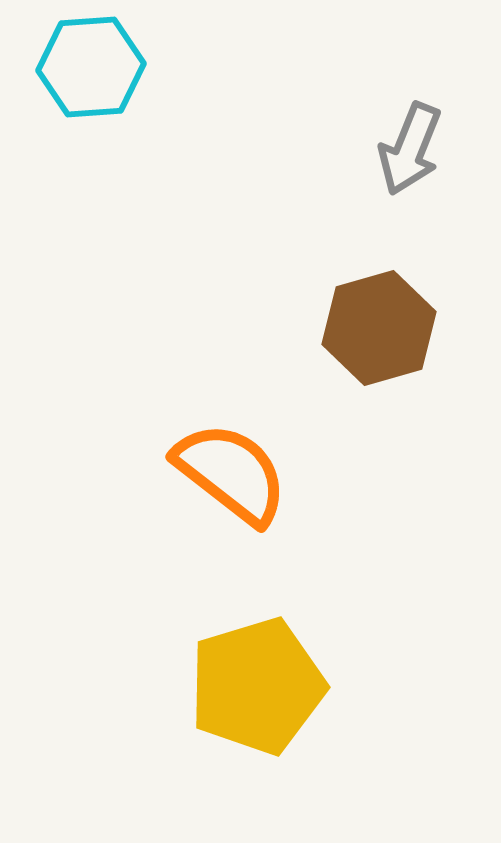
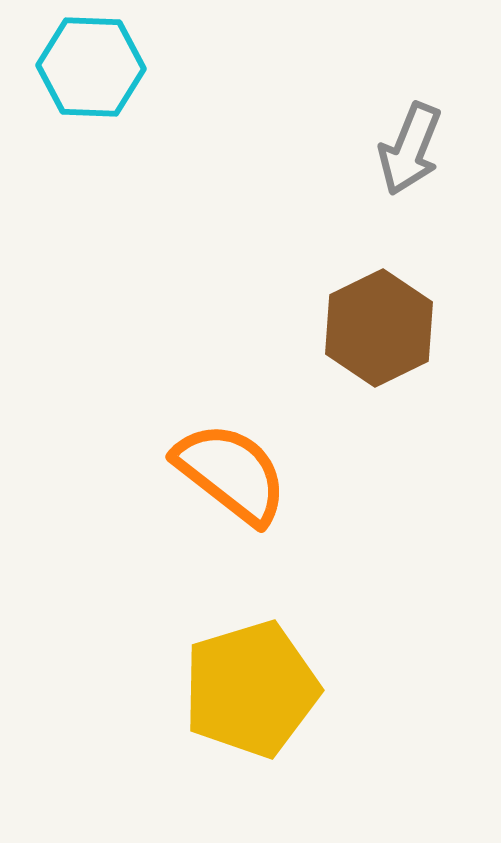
cyan hexagon: rotated 6 degrees clockwise
brown hexagon: rotated 10 degrees counterclockwise
yellow pentagon: moved 6 px left, 3 px down
